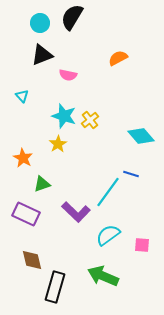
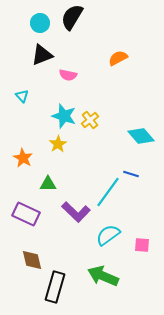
green triangle: moved 6 px right; rotated 18 degrees clockwise
